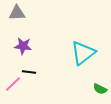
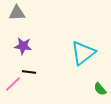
green semicircle: rotated 24 degrees clockwise
